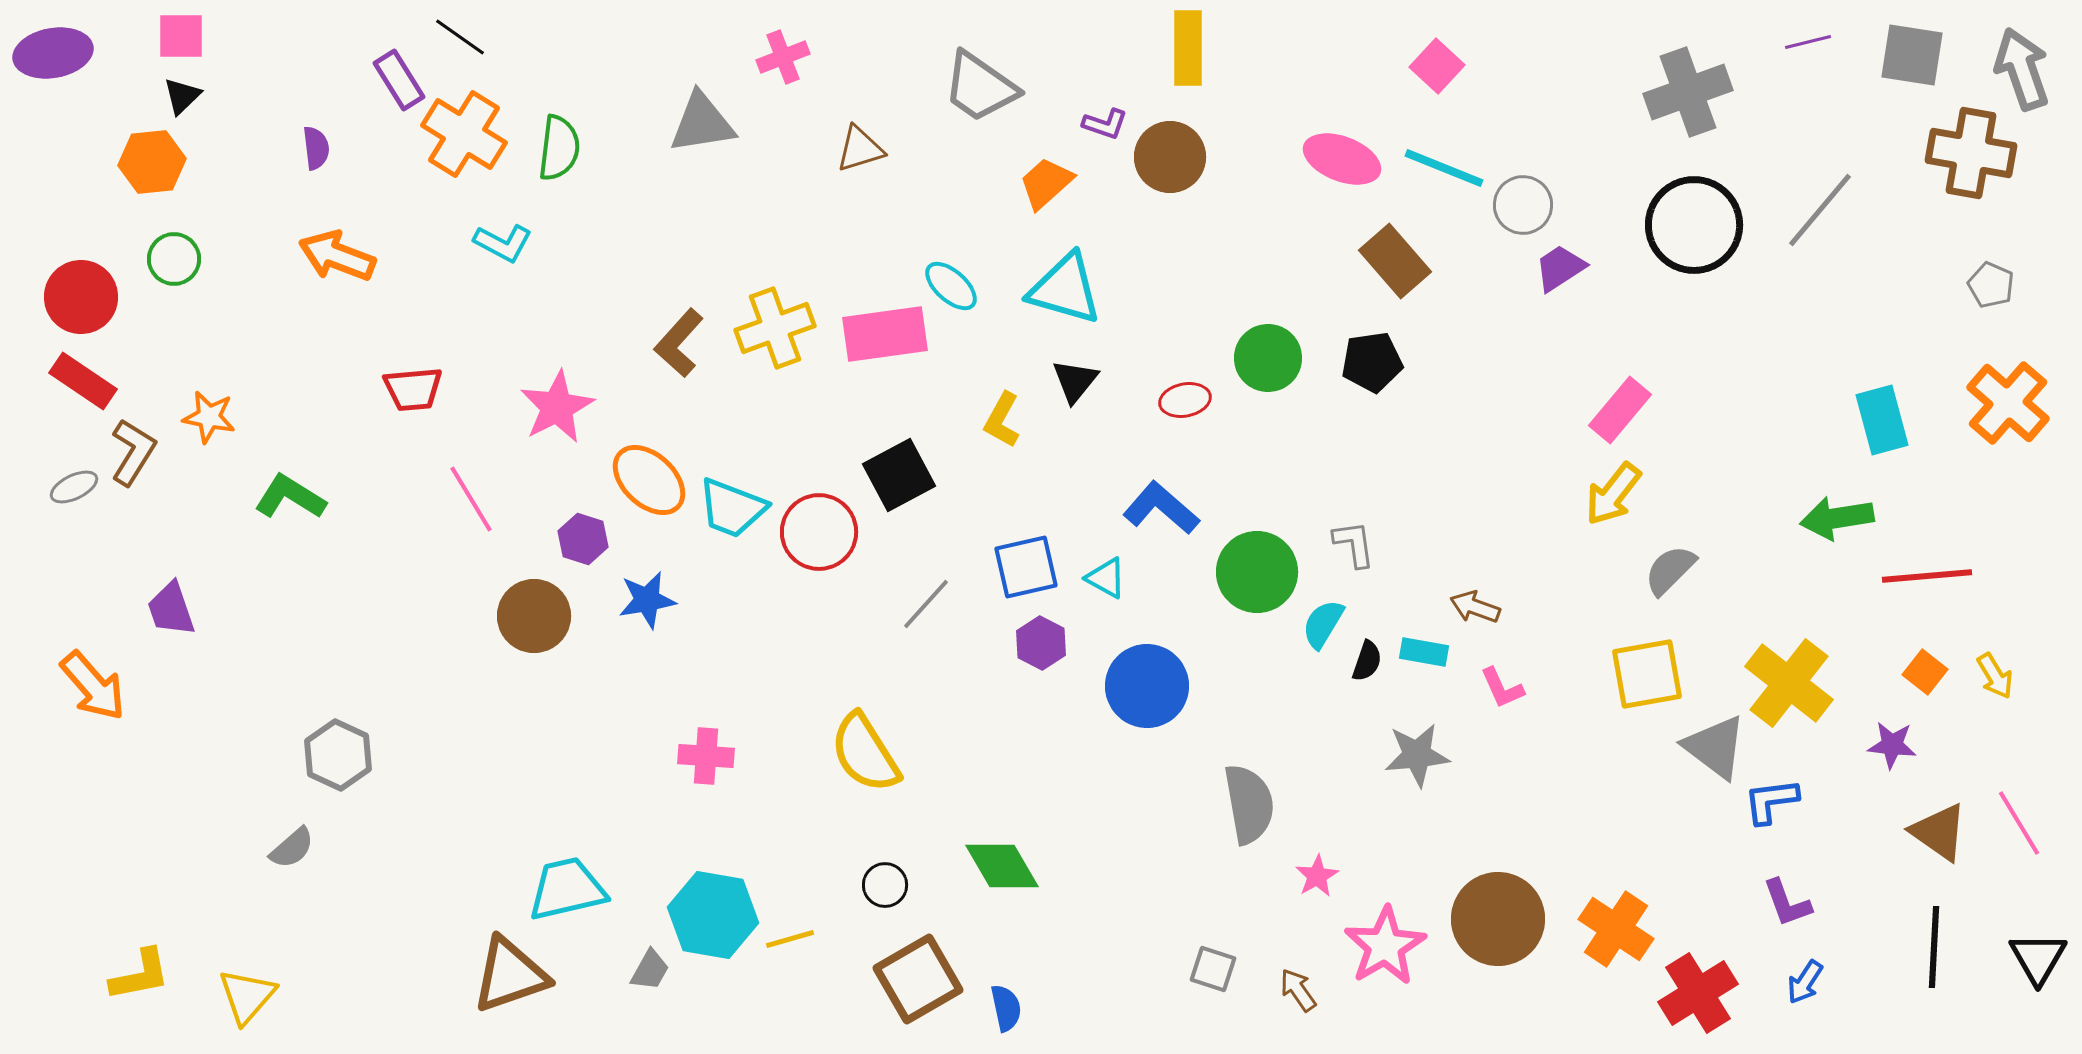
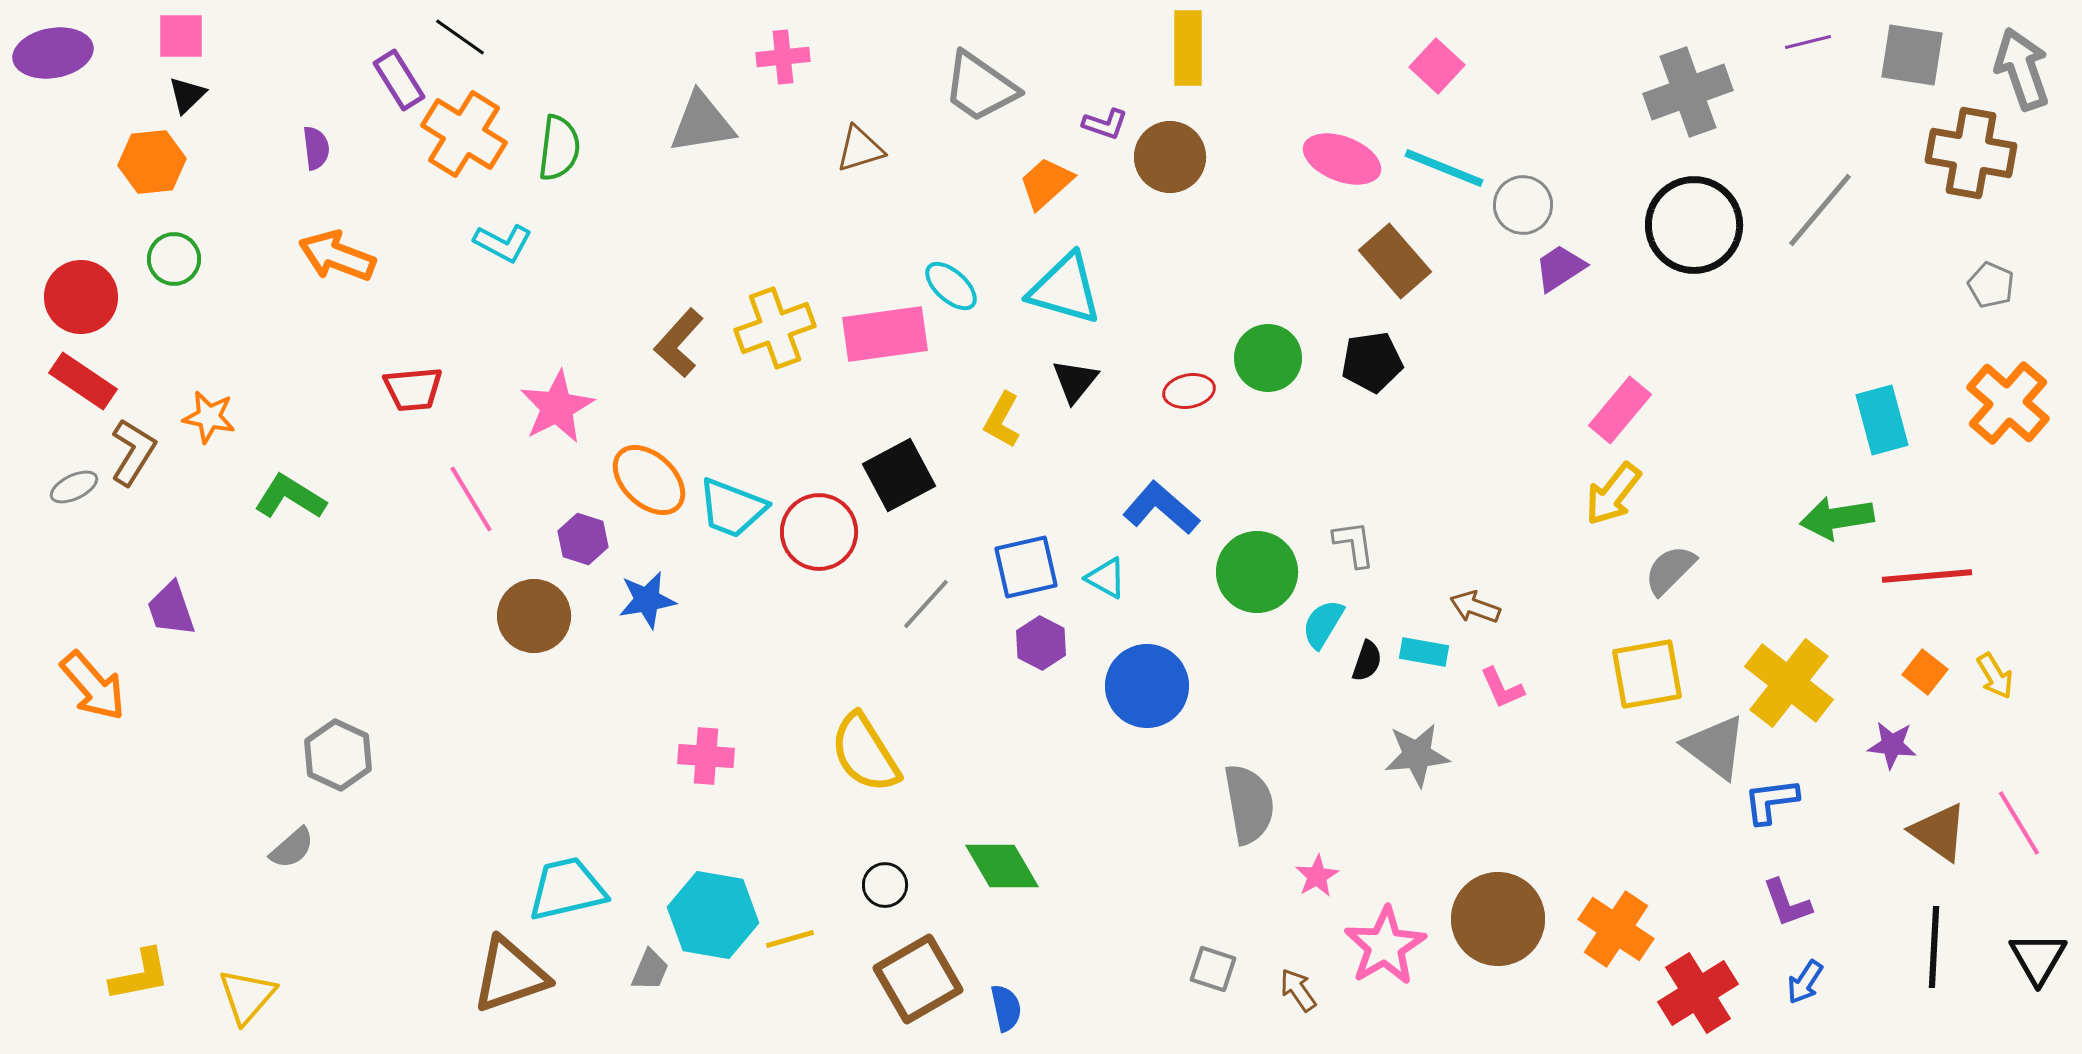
pink cross at (783, 57): rotated 15 degrees clockwise
black triangle at (182, 96): moved 5 px right, 1 px up
red ellipse at (1185, 400): moved 4 px right, 9 px up
gray trapezoid at (650, 970): rotated 6 degrees counterclockwise
